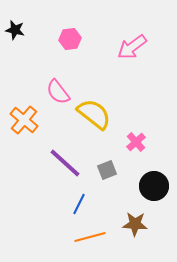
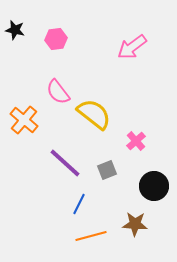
pink hexagon: moved 14 px left
pink cross: moved 1 px up
orange line: moved 1 px right, 1 px up
